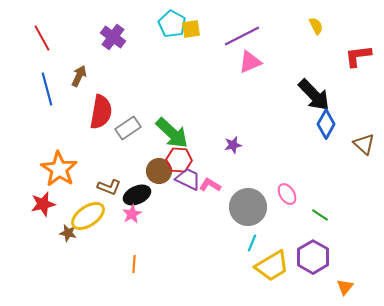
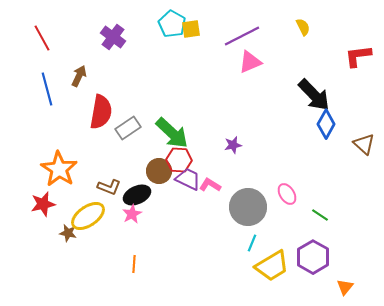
yellow semicircle: moved 13 px left, 1 px down
